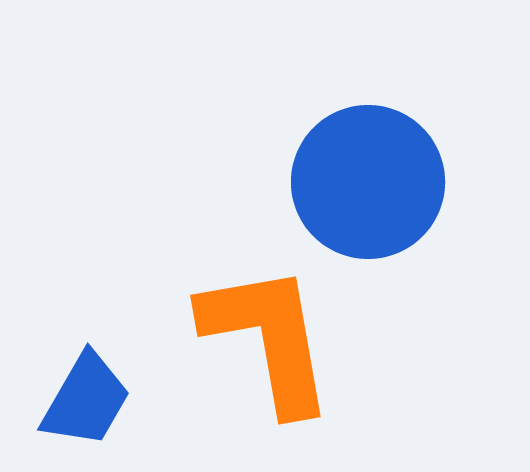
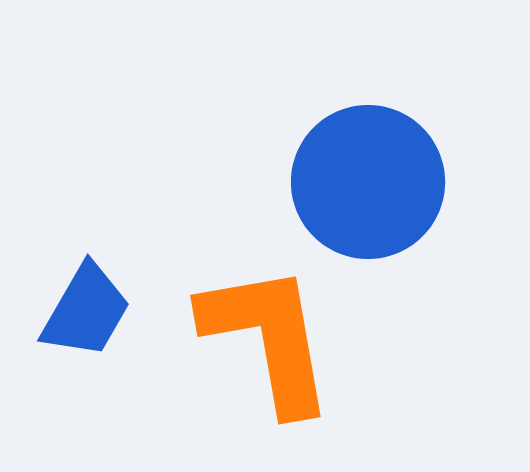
blue trapezoid: moved 89 px up
